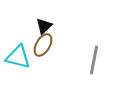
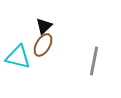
gray line: moved 1 px down
